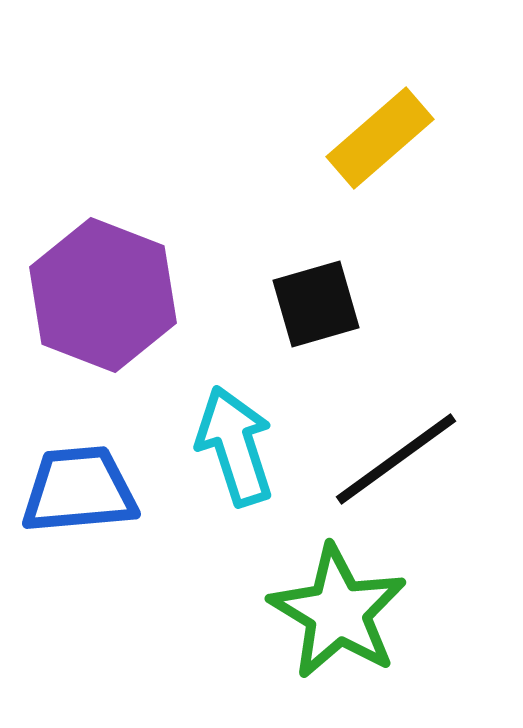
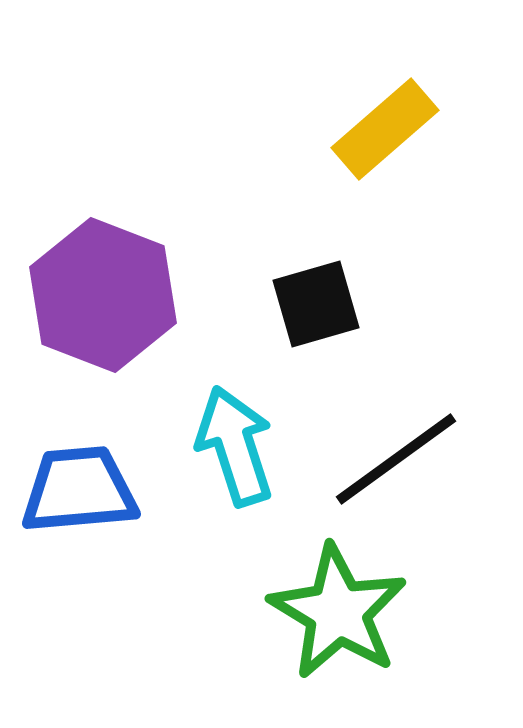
yellow rectangle: moved 5 px right, 9 px up
